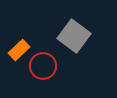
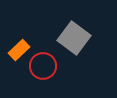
gray square: moved 2 px down
